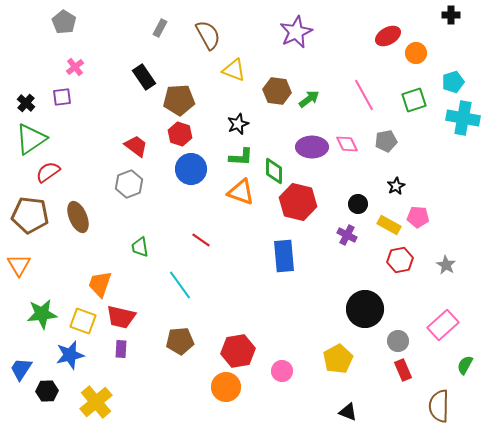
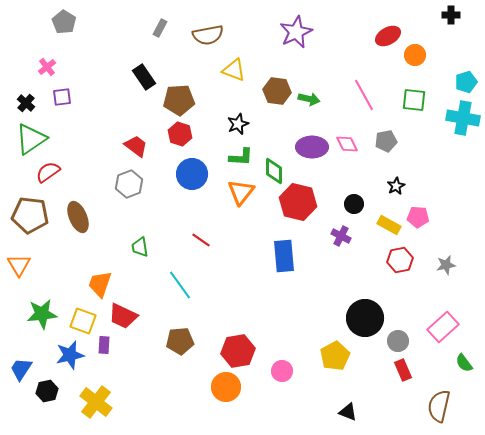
brown semicircle at (208, 35): rotated 108 degrees clockwise
orange circle at (416, 53): moved 1 px left, 2 px down
pink cross at (75, 67): moved 28 px left
cyan pentagon at (453, 82): moved 13 px right
green arrow at (309, 99): rotated 50 degrees clockwise
green square at (414, 100): rotated 25 degrees clockwise
blue circle at (191, 169): moved 1 px right, 5 px down
orange triangle at (241, 192): rotated 48 degrees clockwise
black circle at (358, 204): moved 4 px left
purple cross at (347, 235): moved 6 px left, 1 px down
gray star at (446, 265): rotated 30 degrees clockwise
black circle at (365, 309): moved 9 px down
red trapezoid at (121, 317): moved 2 px right, 1 px up; rotated 12 degrees clockwise
pink rectangle at (443, 325): moved 2 px down
purple rectangle at (121, 349): moved 17 px left, 4 px up
yellow pentagon at (338, 359): moved 3 px left, 3 px up
green semicircle at (465, 365): moved 1 px left, 2 px up; rotated 66 degrees counterclockwise
black hexagon at (47, 391): rotated 10 degrees counterclockwise
yellow cross at (96, 402): rotated 12 degrees counterclockwise
brown semicircle at (439, 406): rotated 12 degrees clockwise
